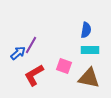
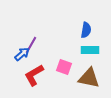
blue arrow: moved 4 px right, 1 px down
pink square: moved 1 px down
